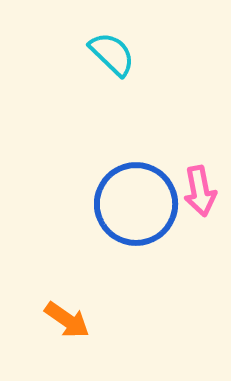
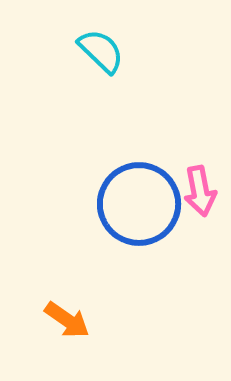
cyan semicircle: moved 11 px left, 3 px up
blue circle: moved 3 px right
